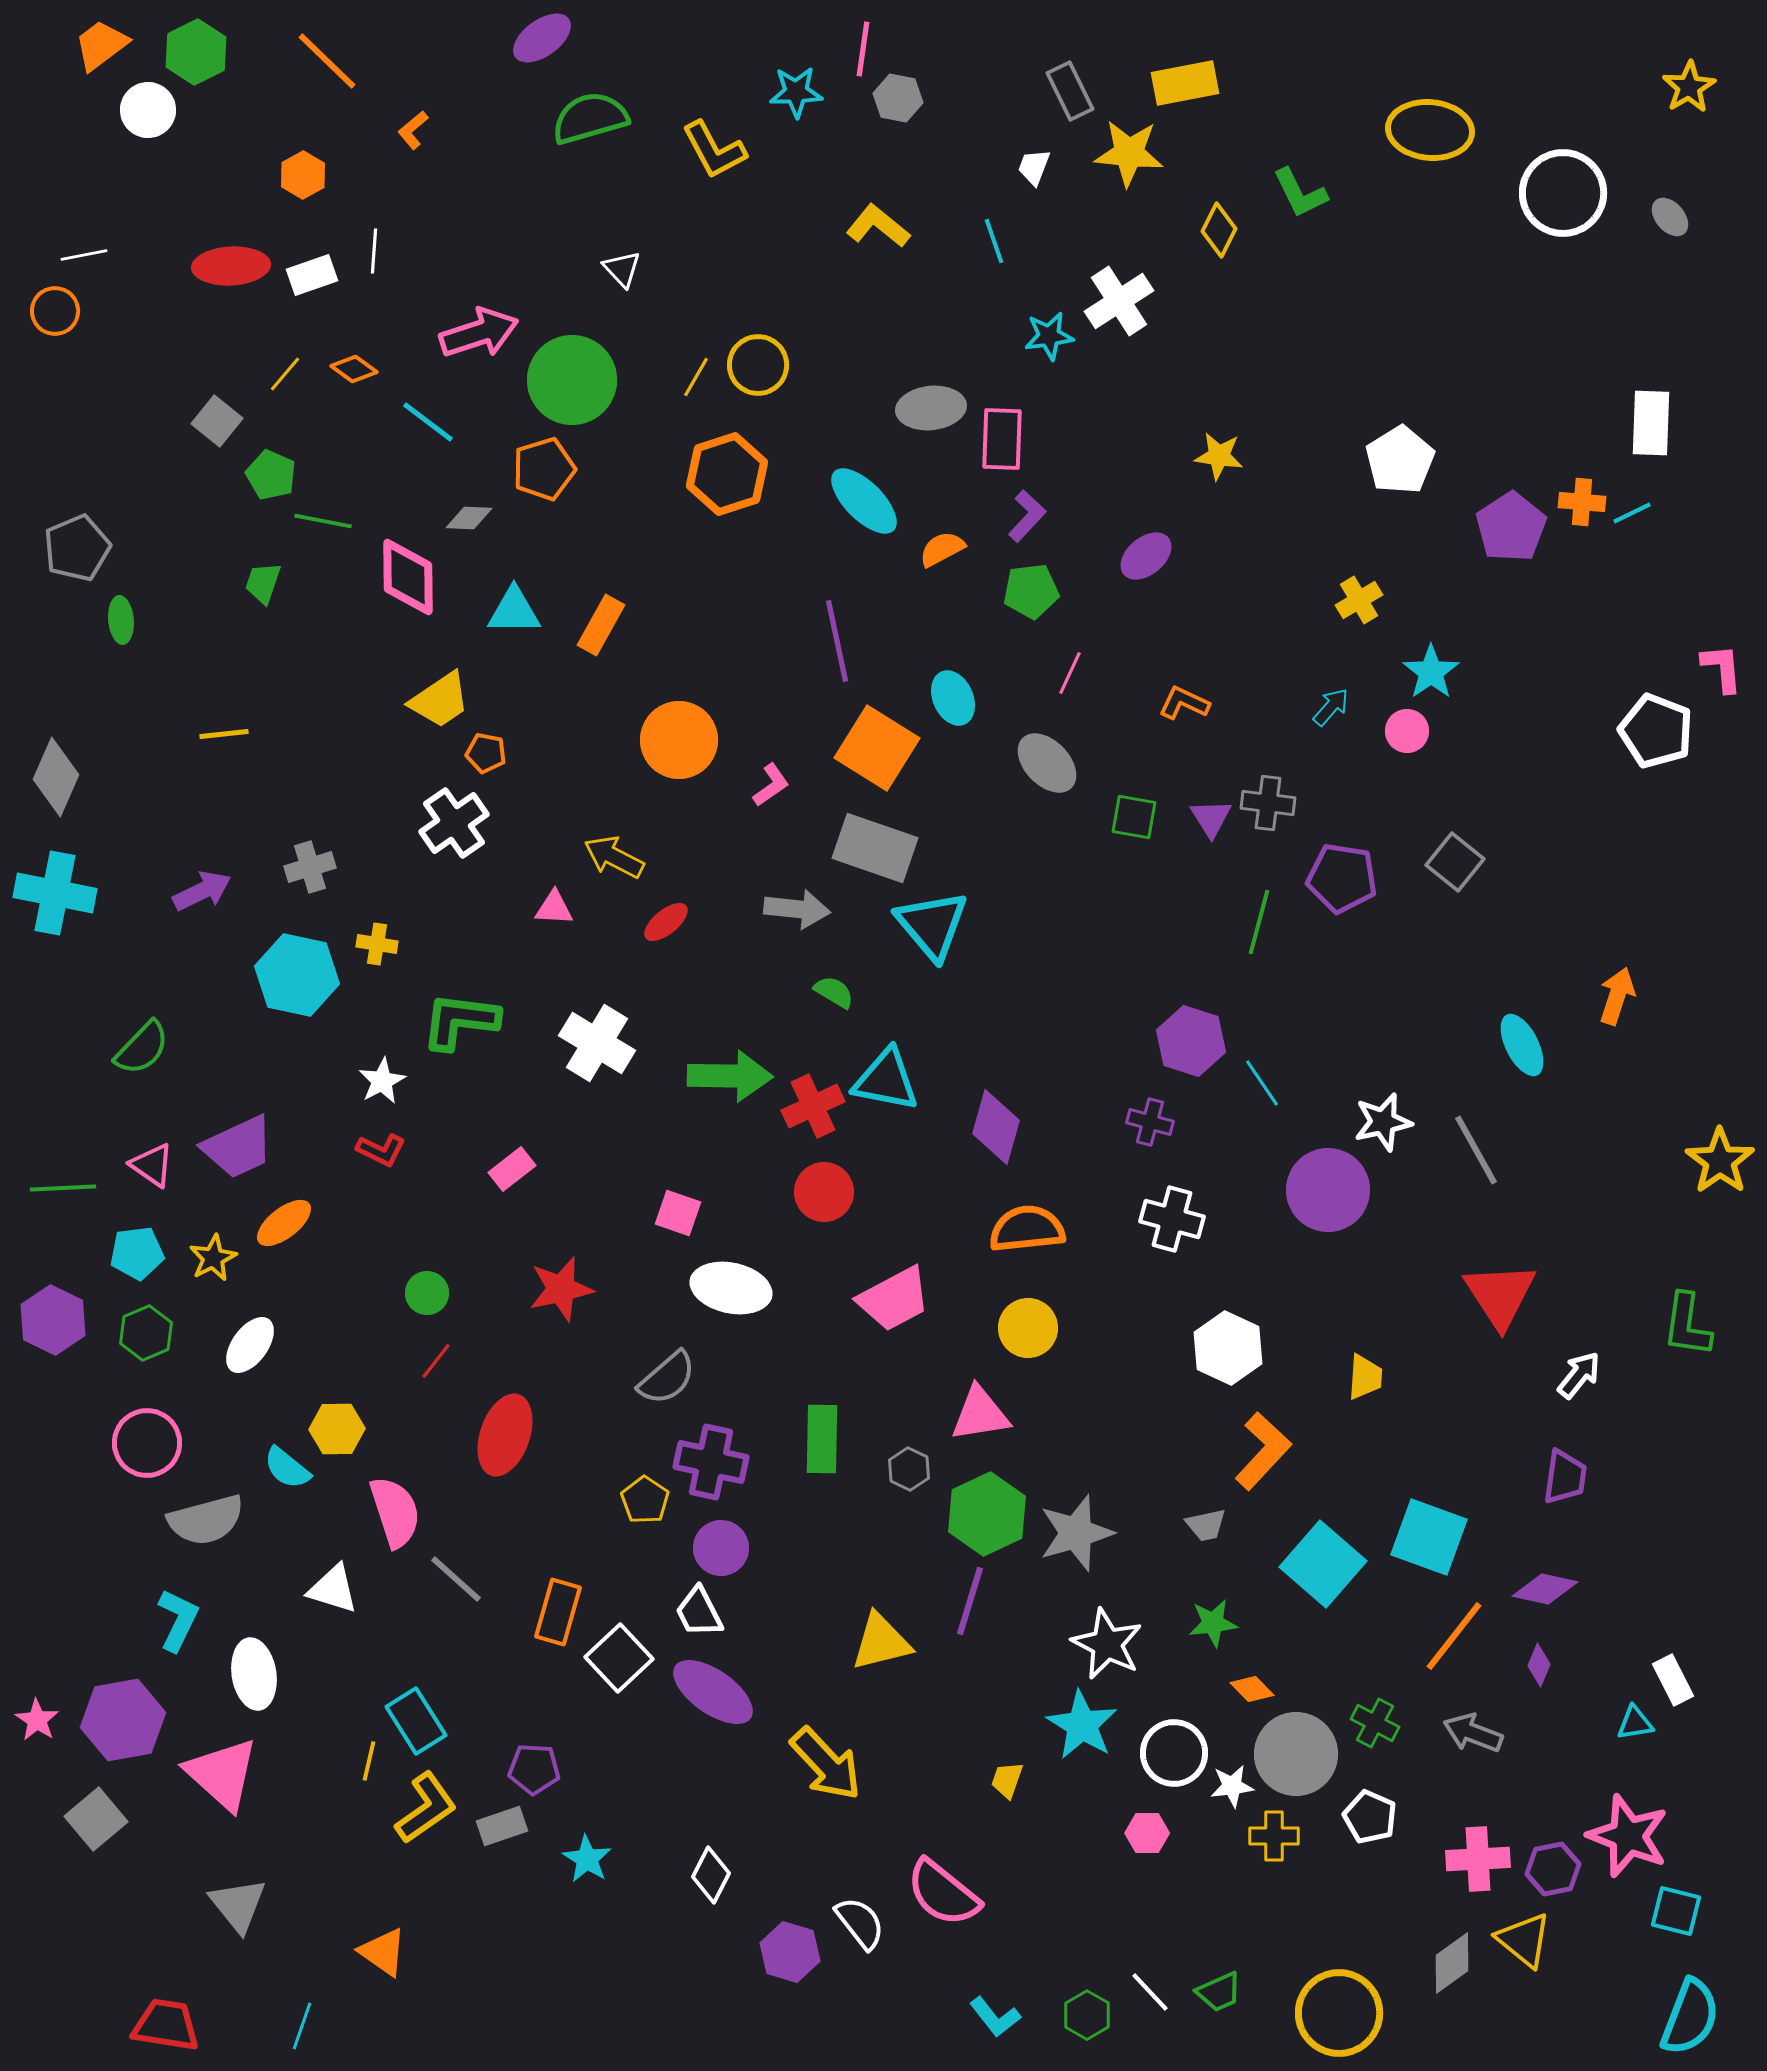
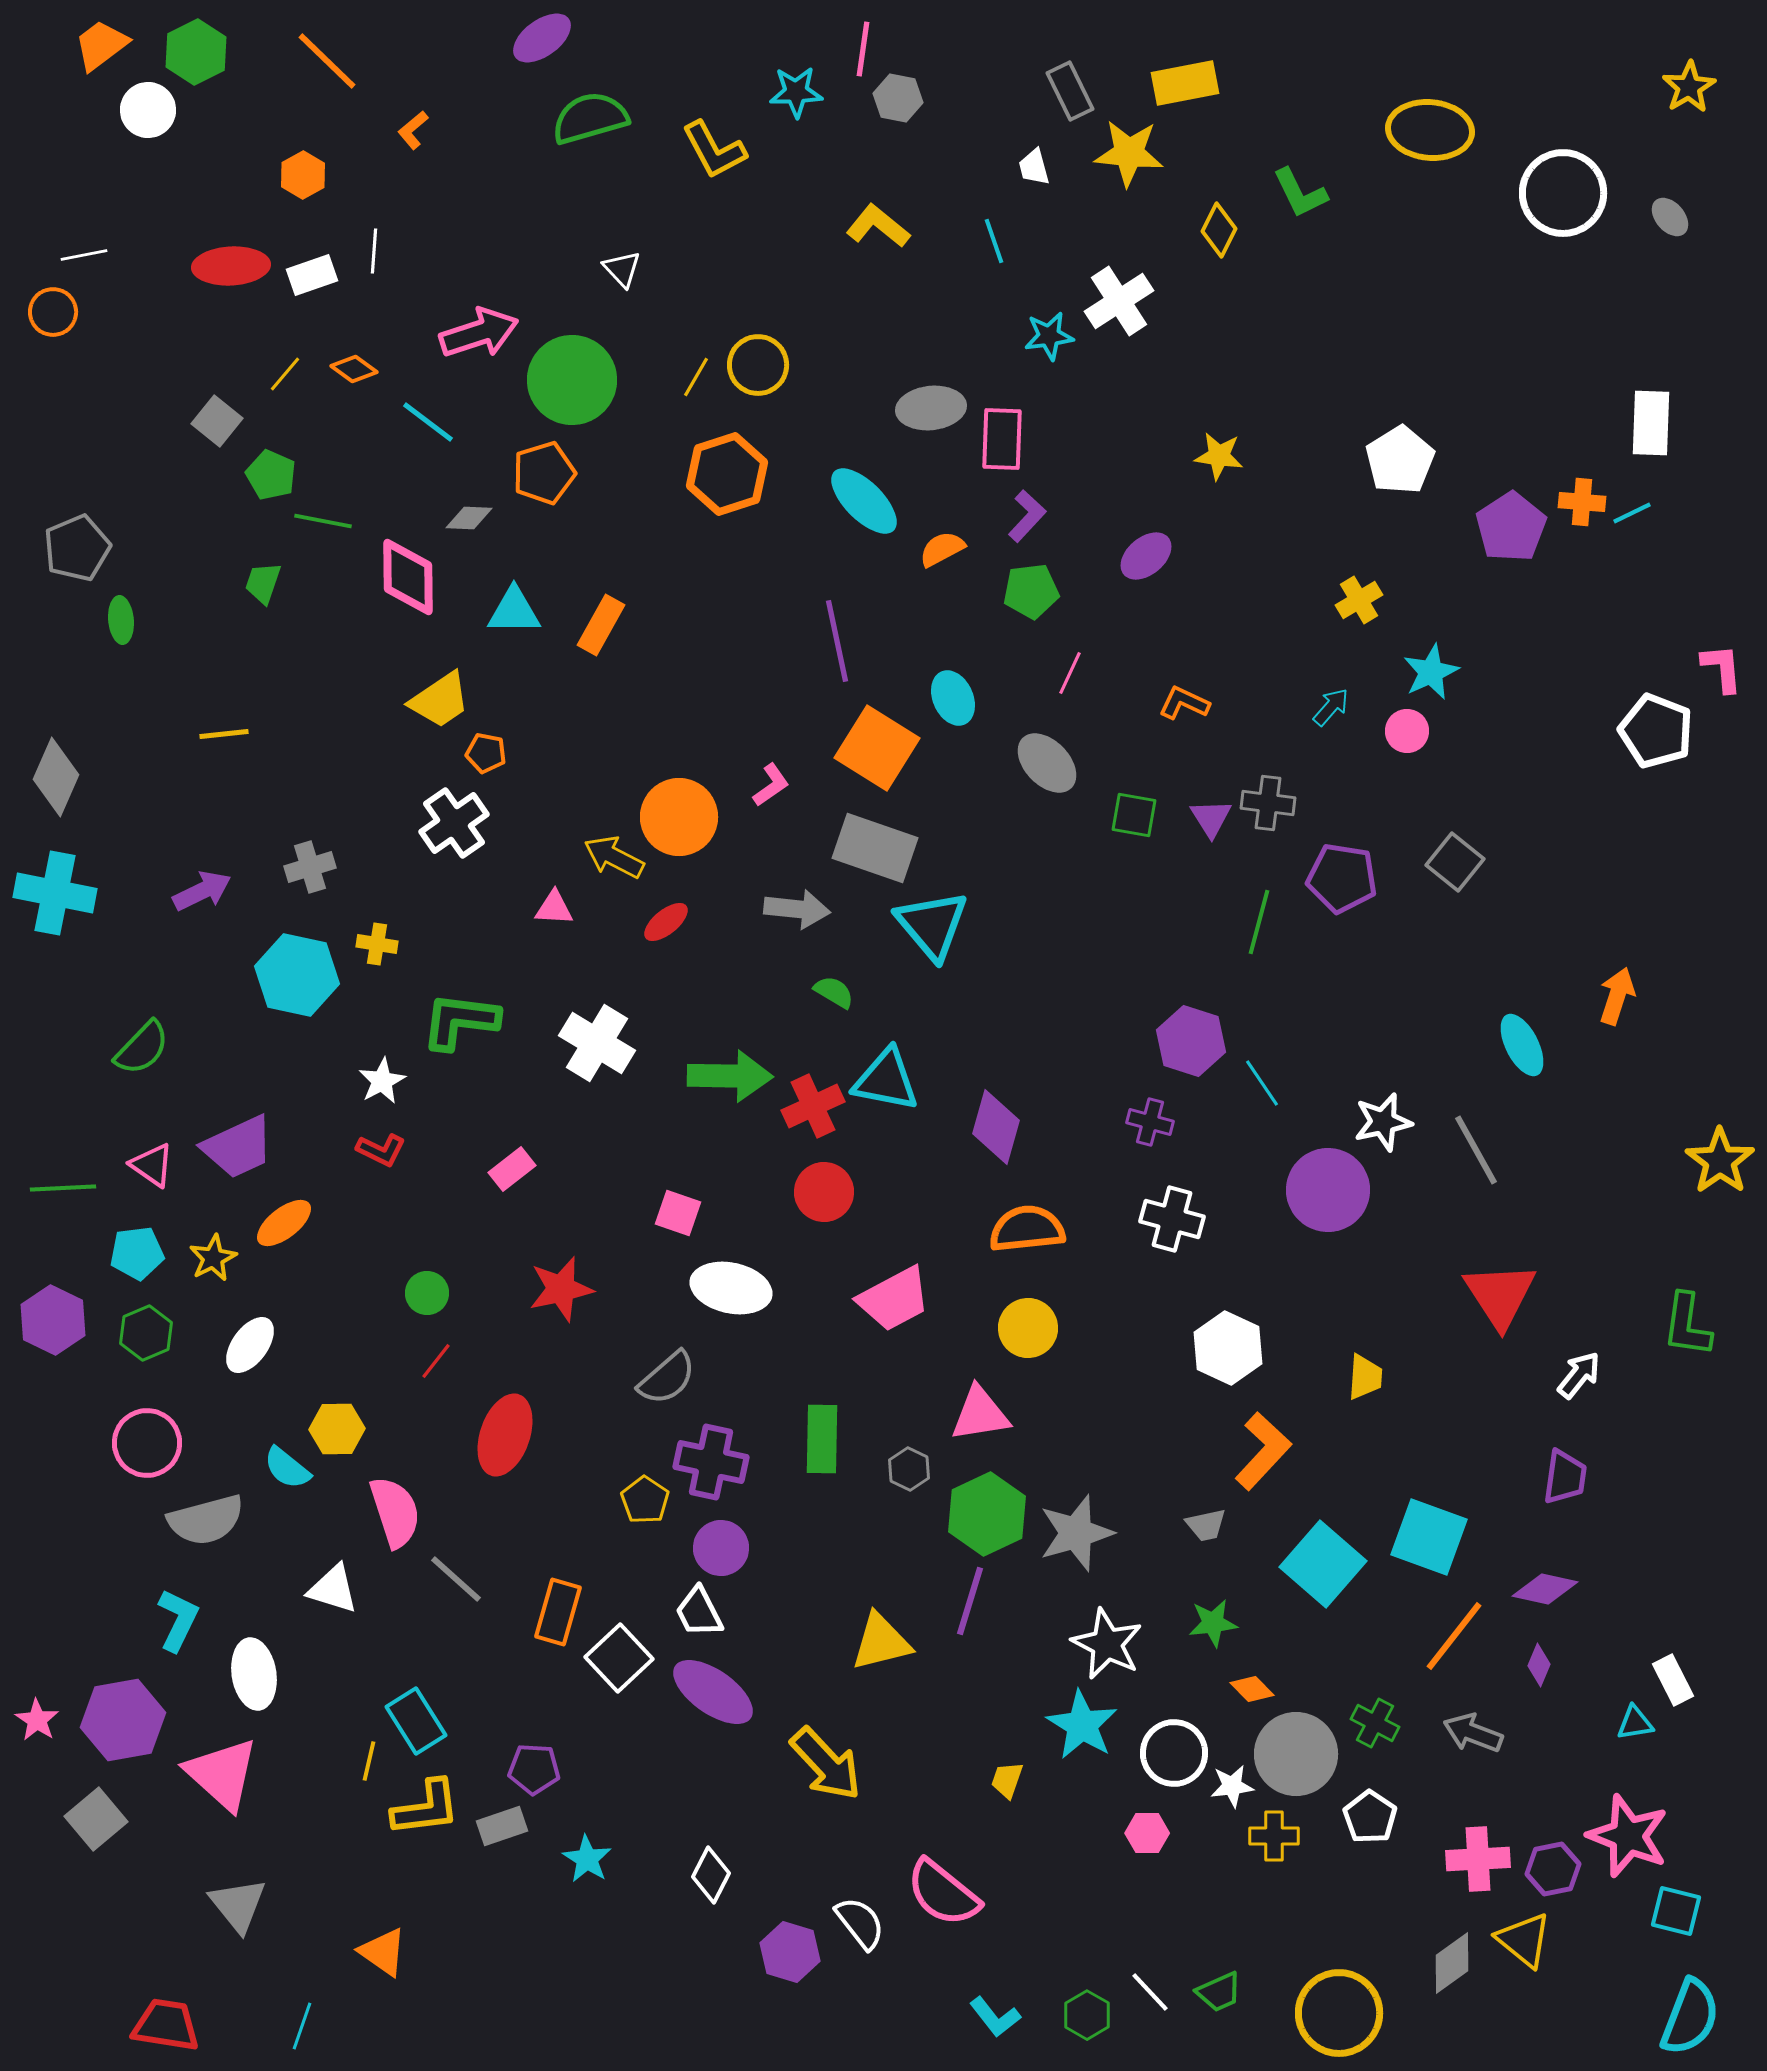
white trapezoid at (1034, 167): rotated 36 degrees counterclockwise
orange circle at (55, 311): moved 2 px left, 1 px down
orange pentagon at (544, 469): moved 4 px down
cyan star at (1431, 672): rotated 10 degrees clockwise
orange circle at (679, 740): moved 77 px down
green square at (1134, 817): moved 2 px up
yellow L-shape at (426, 1808): rotated 28 degrees clockwise
white pentagon at (1370, 1817): rotated 10 degrees clockwise
